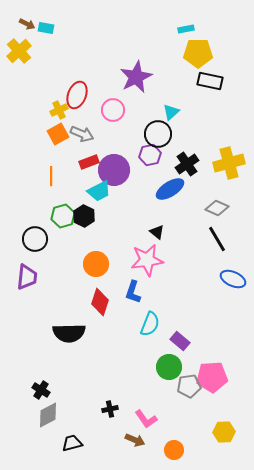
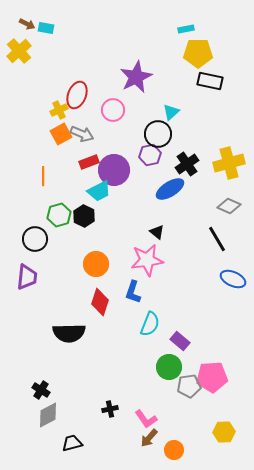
orange square at (58, 134): moved 3 px right
orange line at (51, 176): moved 8 px left
gray diamond at (217, 208): moved 12 px right, 2 px up
green hexagon at (63, 216): moved 4 px left, 1 px up
brown arrow at (135, 440): moved 14 px right, 2 px up; rotated 108 degrees clockwise
